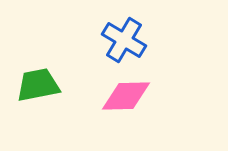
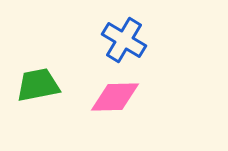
pink diamond: moved 11 px left, 1 px down
